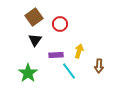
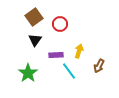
brown arrow: rotated 24 degrees clockwise
